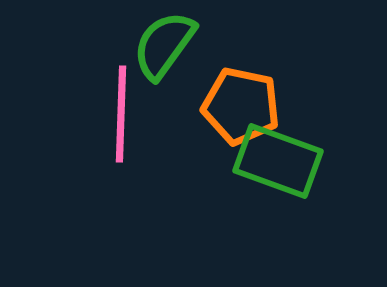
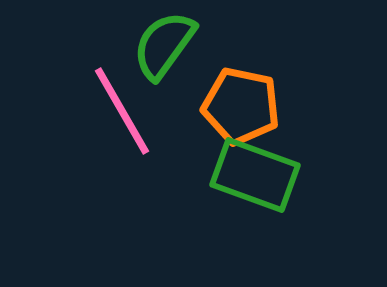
pink line: moved 1 px right, 3 px up; rotated 32 degrees counterclockwise
green rectangle: moved 23 px left, 14 px down
